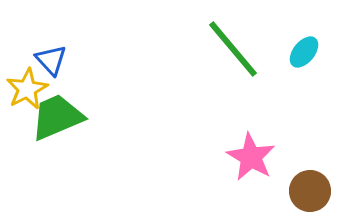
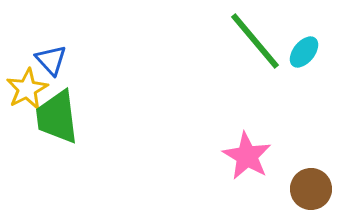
green line: moved 22 px right, 8 px up
green trapezoid: rotated 74 degrees counterclockwise
pink star: moved 4 px left, 1 px up
brown circle: moved 1 px right, 2 px up
